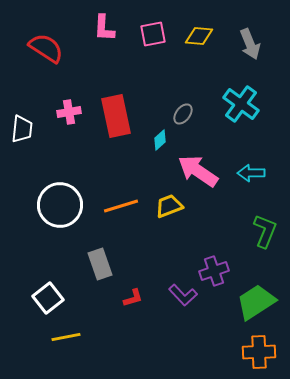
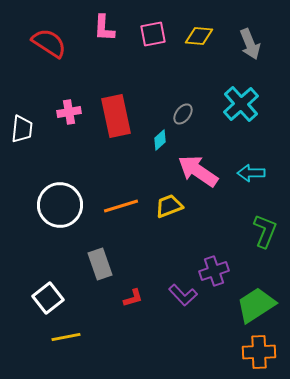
red semicircle: moved 3 px right, 5 px up
cyan cross: rotated 12 degrees clockwise
green trapezoid: moved 3 px down
